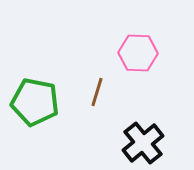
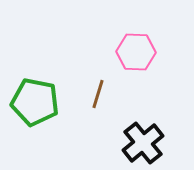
pink hexagon: moved 2 px left, 1 px up
brown line: moved 1 px right, 2 px down
